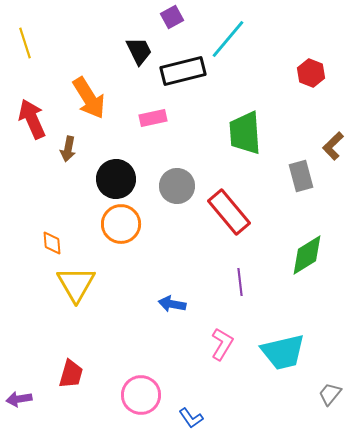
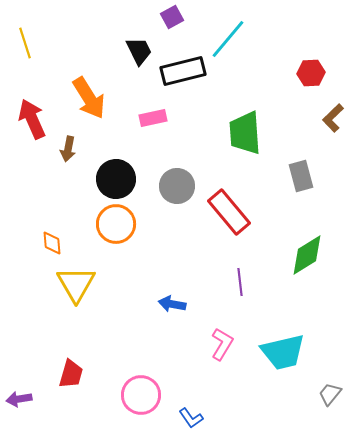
red hexagon: rotated 24 degrees counterclockwise
brown L-shape: moved 28 px up
orange circle: moved 5 px left
